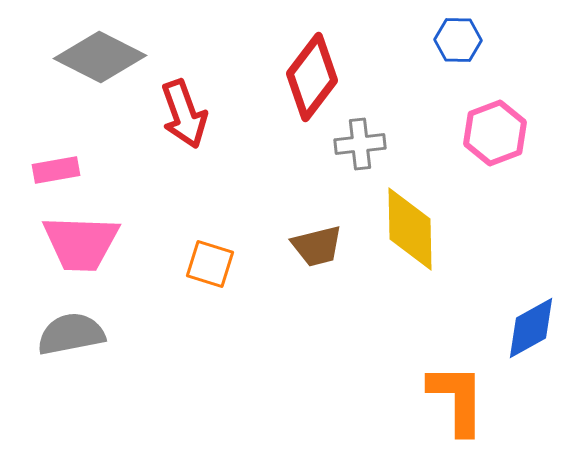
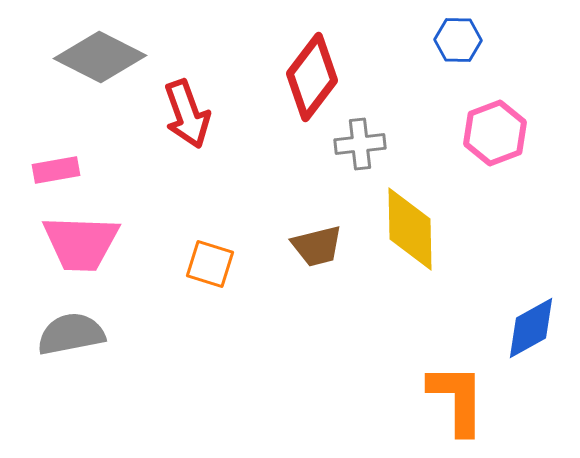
red arrow: moved 3 px right
